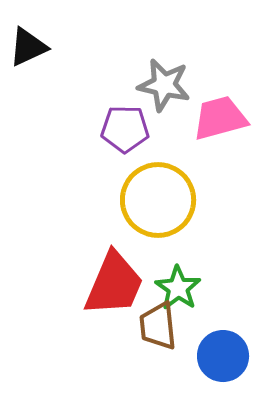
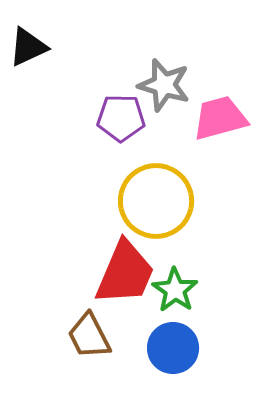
gray star: rotated 4 degrees clockwise
purple pentagon: moved 4 px left, 11 px up
yellow circle: moved 2 px left, 1 px down
red trapezoid: moved 11 px right, 11 px up
green star: moved 3 px left, 2 px down
brown trapezoid: moved 69 px left, 10 px down; rotated 21 degrees counterclockwise
blue circle: moved 50 px left, 8 px up
